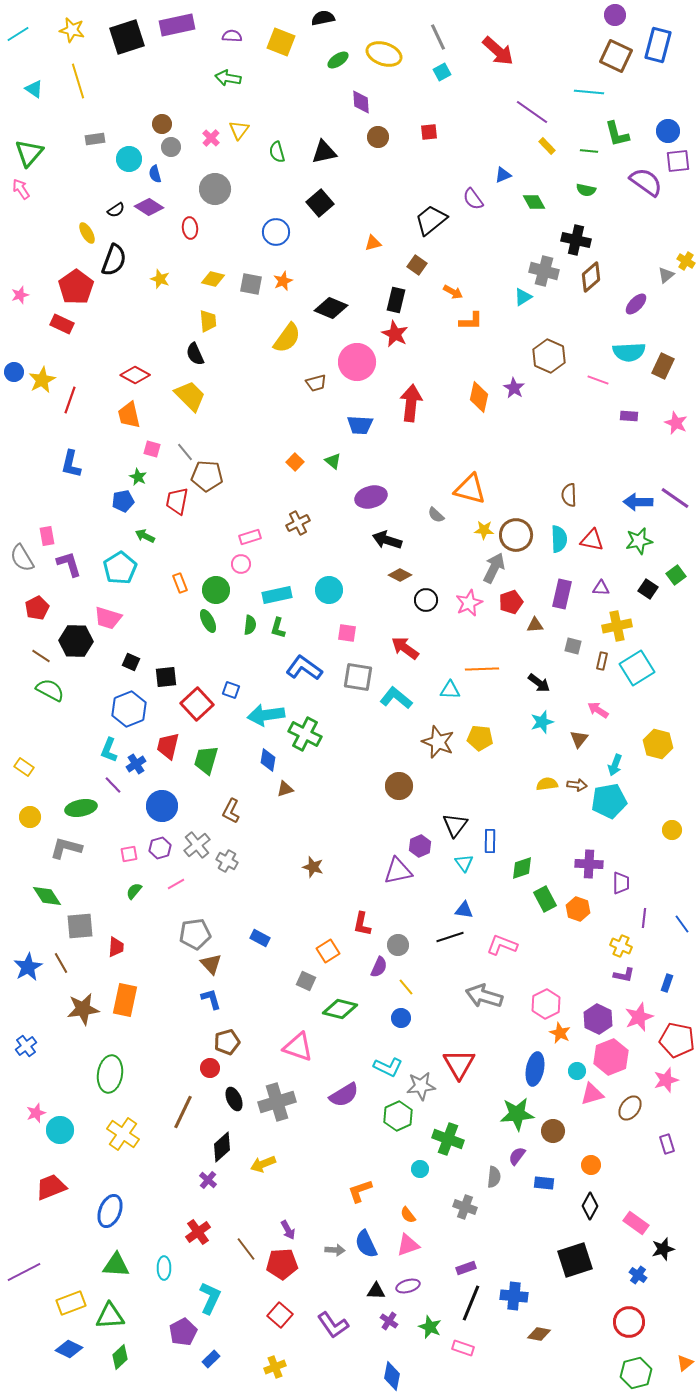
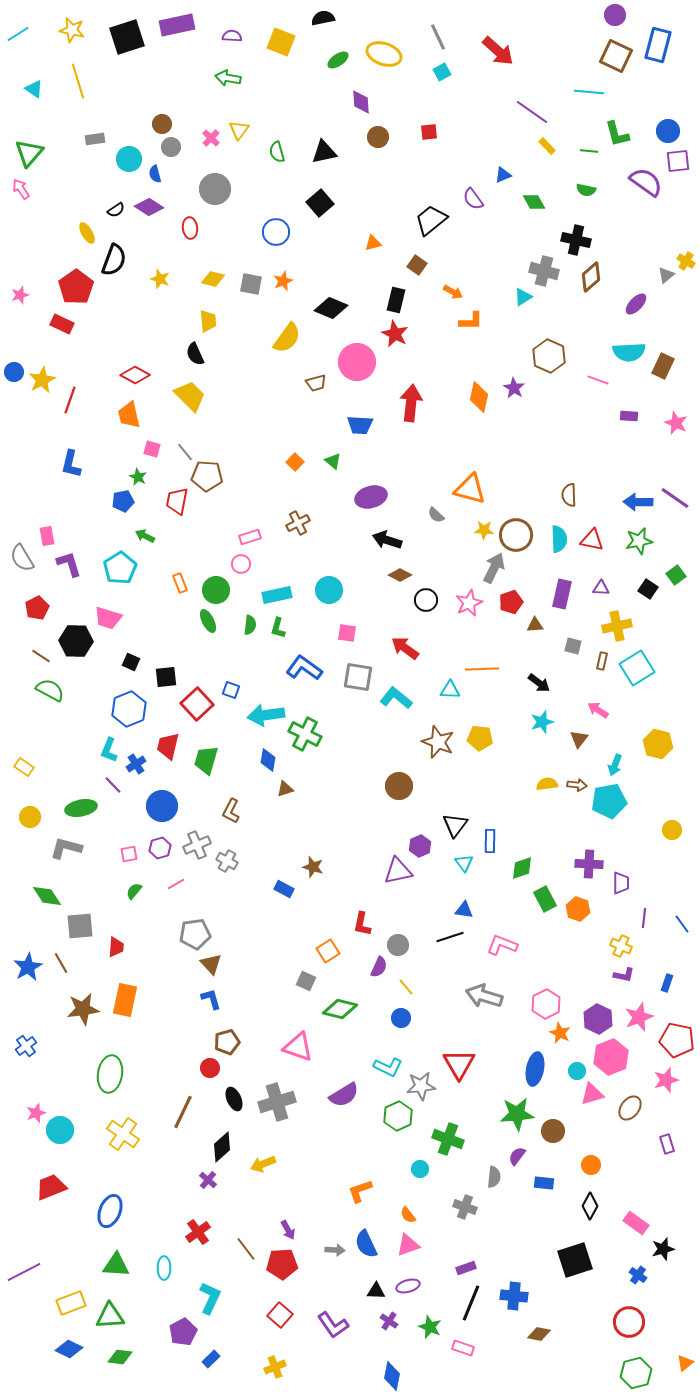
gray cross at (197, 845): rotated 16 degrees clockwise
blue rectangle at (260, 938): moved 24 px right, 49 px up
green diamond at (120, 1357): rotated 50 degrees clockwise
